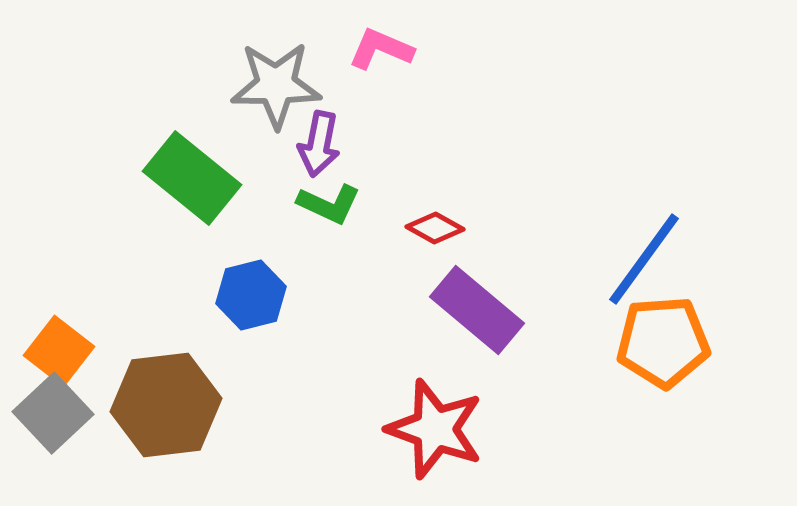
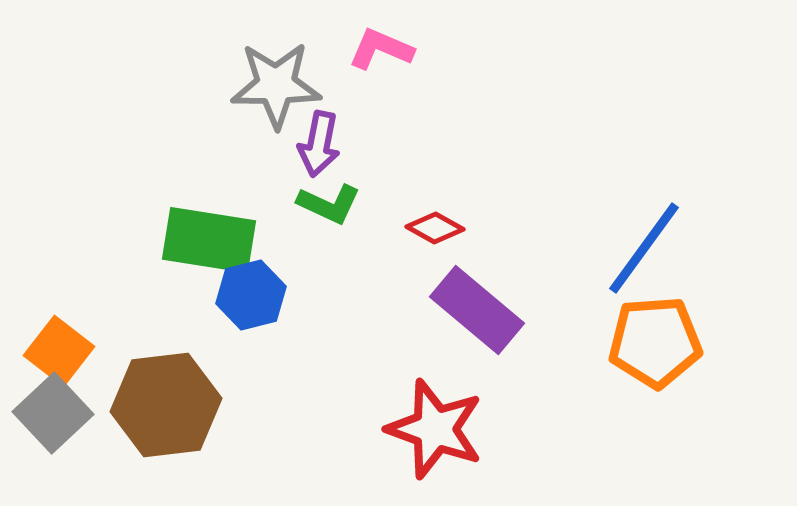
green rectangle: moved 17 px right, 62 px down; rotated 30 degrees counterclockwise
blue line: moved 11 px up
orange pentagon: moved 8 px left
